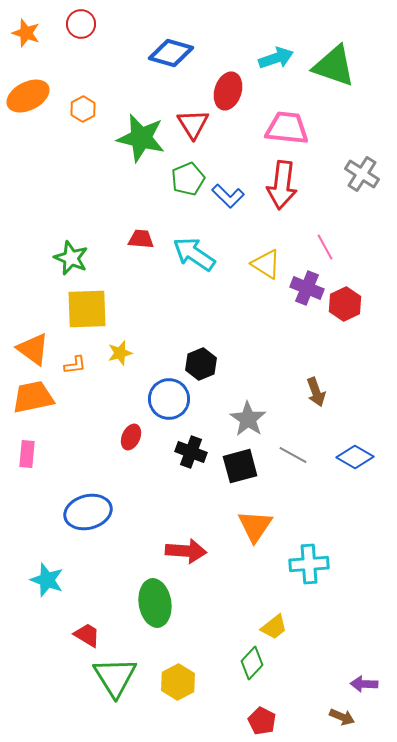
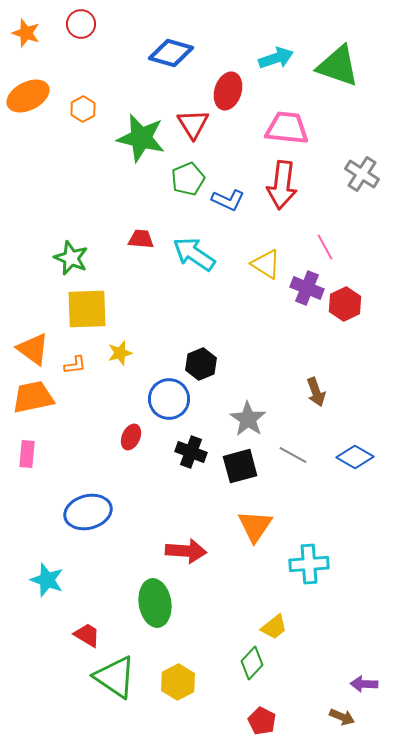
green triangle at (334, 66): moved 4 px right
blue L-shape at (228, 196): moved 4 px down; rotated 20 degrees counterclockwise
green triangle at (115, 677): rotated 24 degrees counterclockwise
